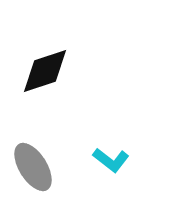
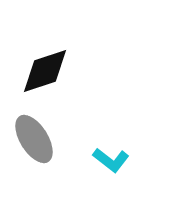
gray ellipse: moved 1 px right, 28 px up
